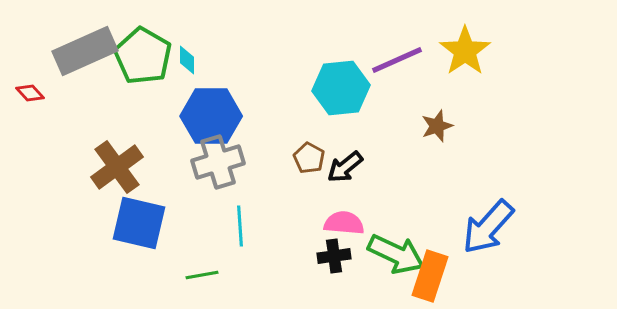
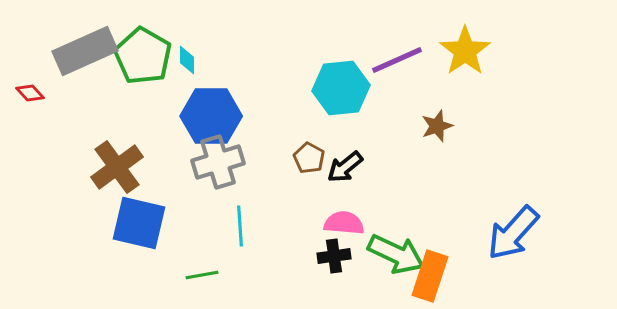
blue arrow: moved 25 px right, 6 px down
